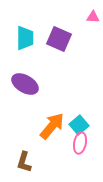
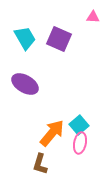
cyan trapezoid: rotated 30 degrees counterclockwise
orange arrow: moved 7 px down
brown L-shape: moved 16 px right, 2 px down
